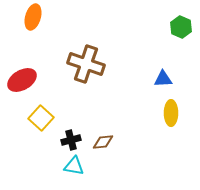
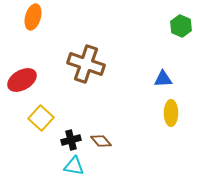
green hexagon: moved 1 px up
brown diamond: moved 2 px left, 1 px up; rotated 55 degrees clockwise
